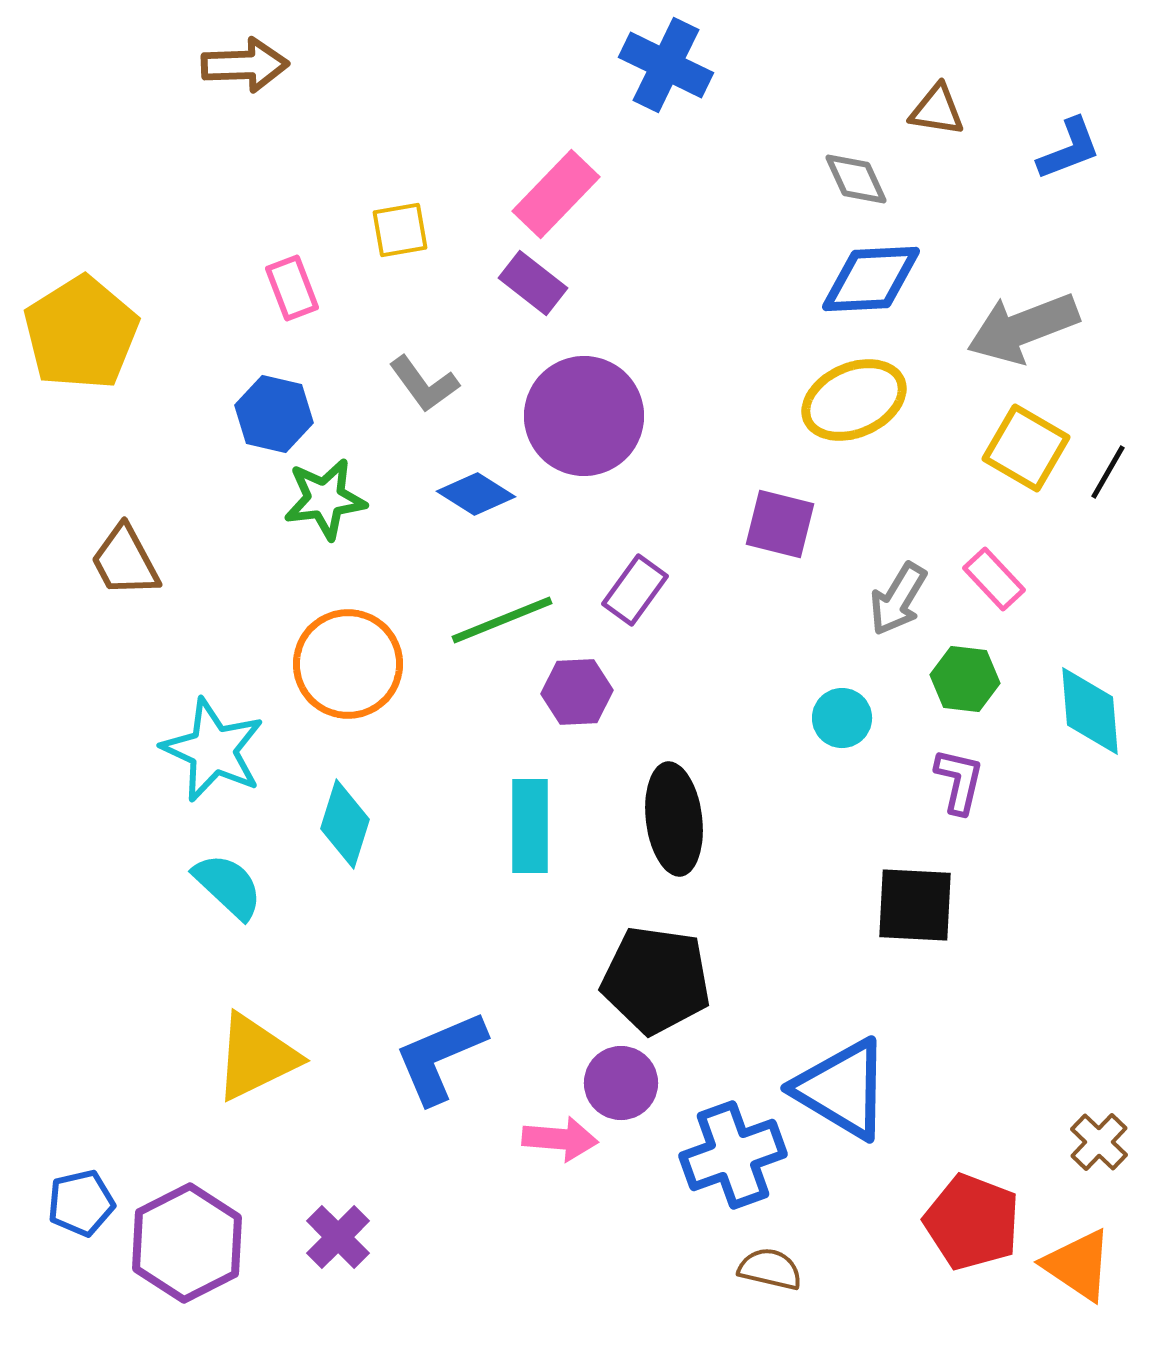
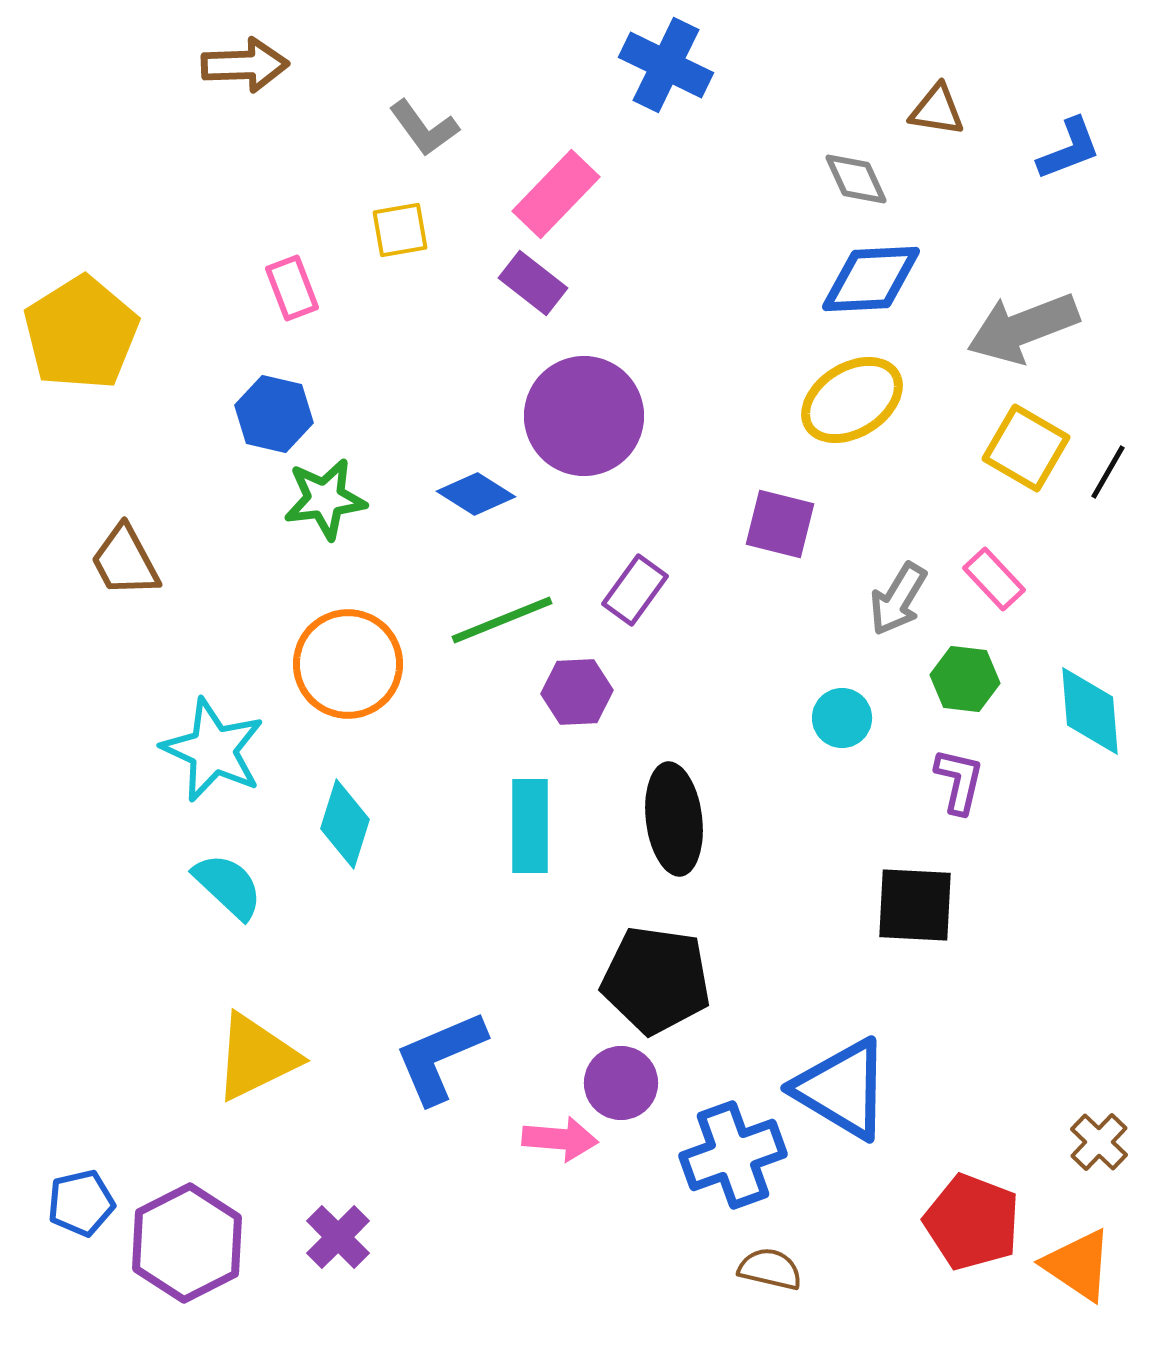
gray L-shape at (424, 384): moved 256 px up
yellow ellipse at (854, 400): moved 2 px left; rotated 8 degrees counterclockwise
